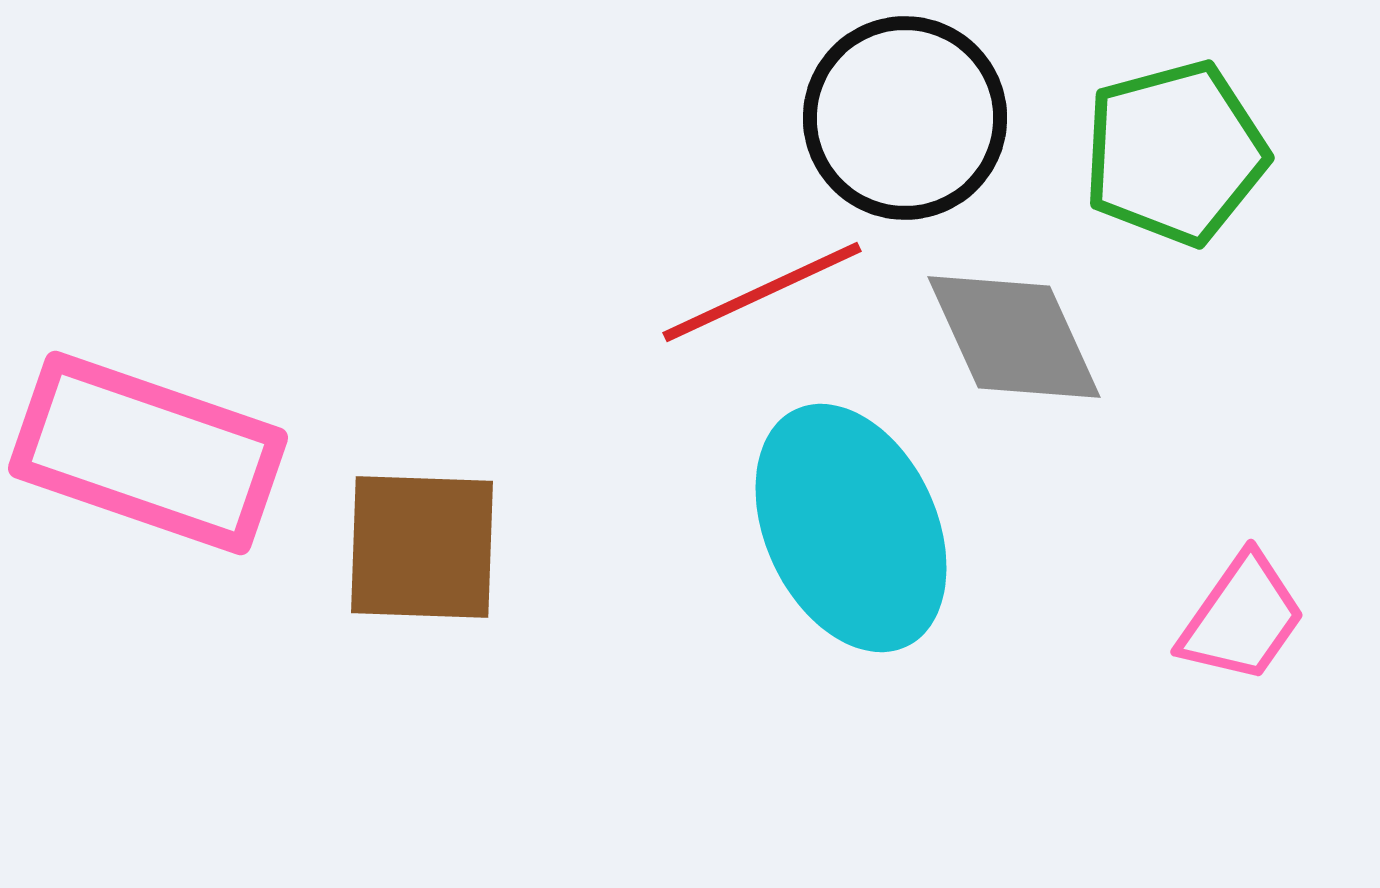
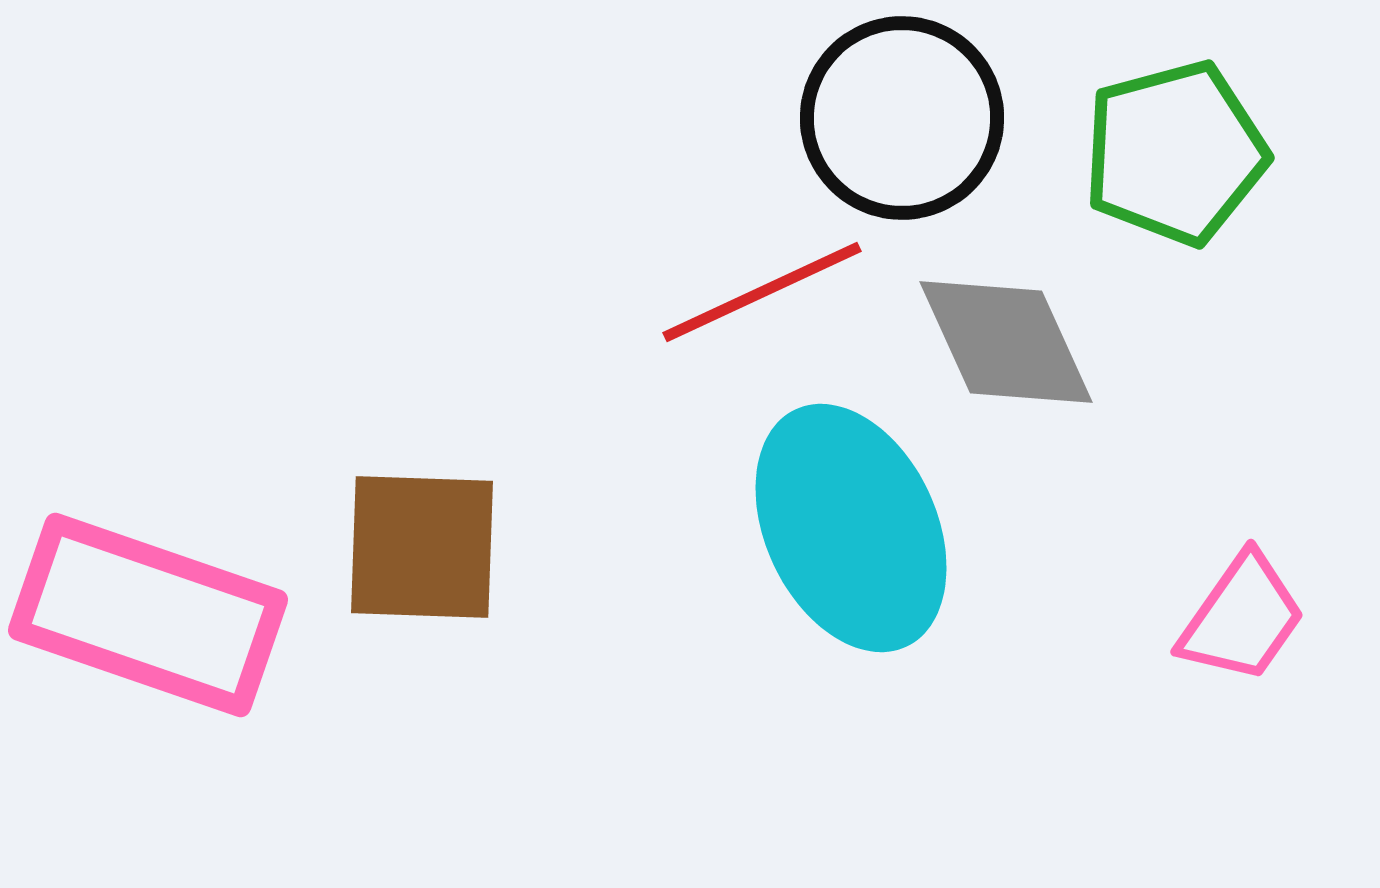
black circle: moved 3 px left
gray diamond: moved 8 px left, 5 px down
pink rectangle: moved 162 px down
